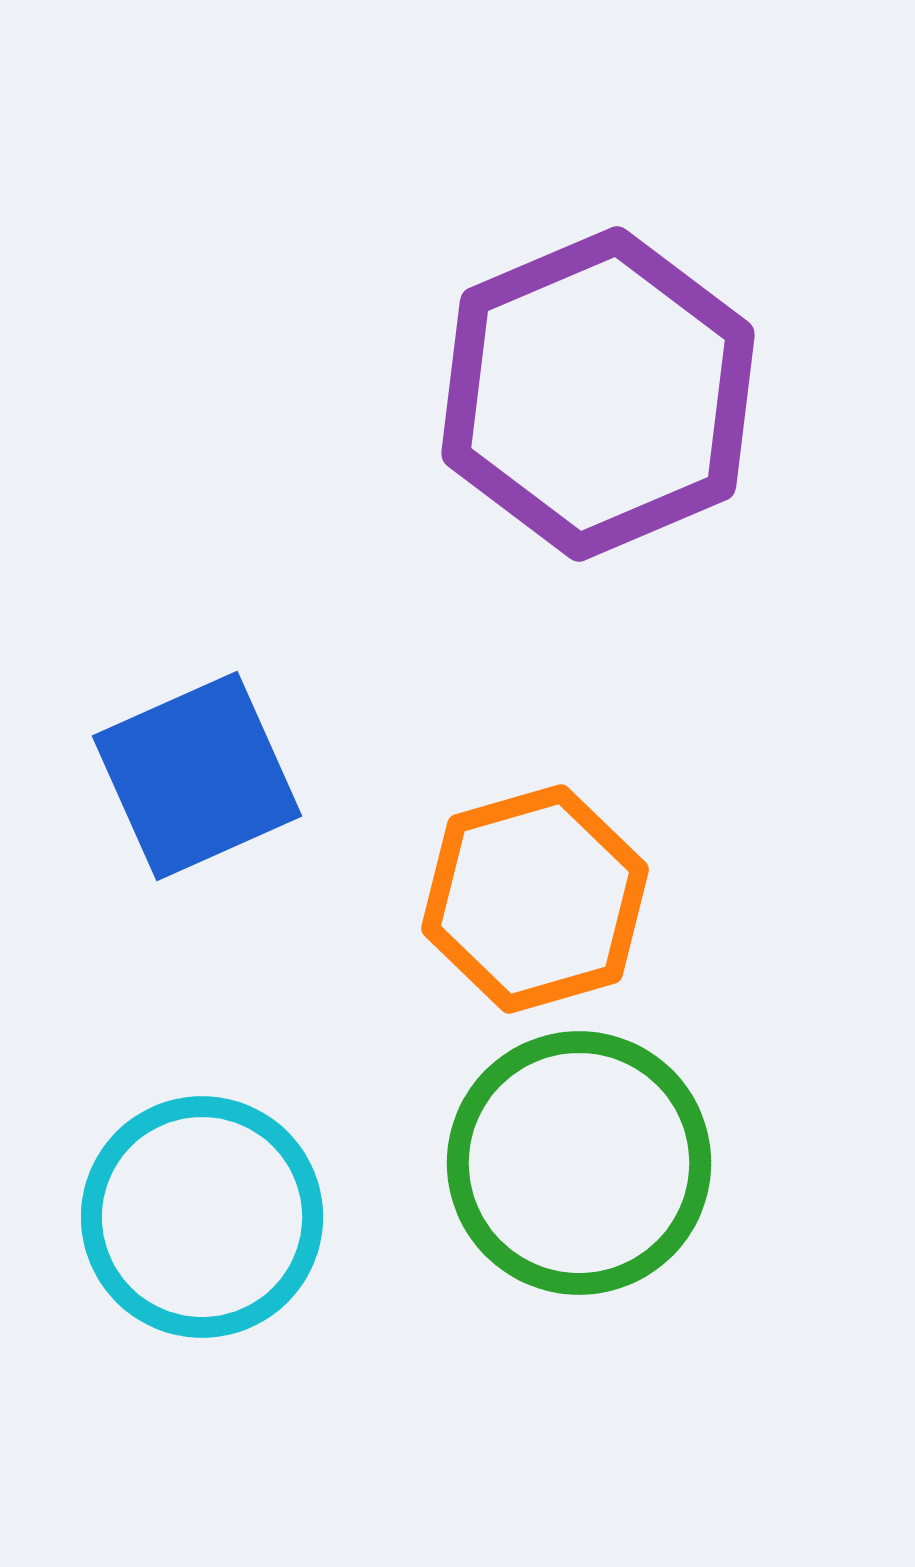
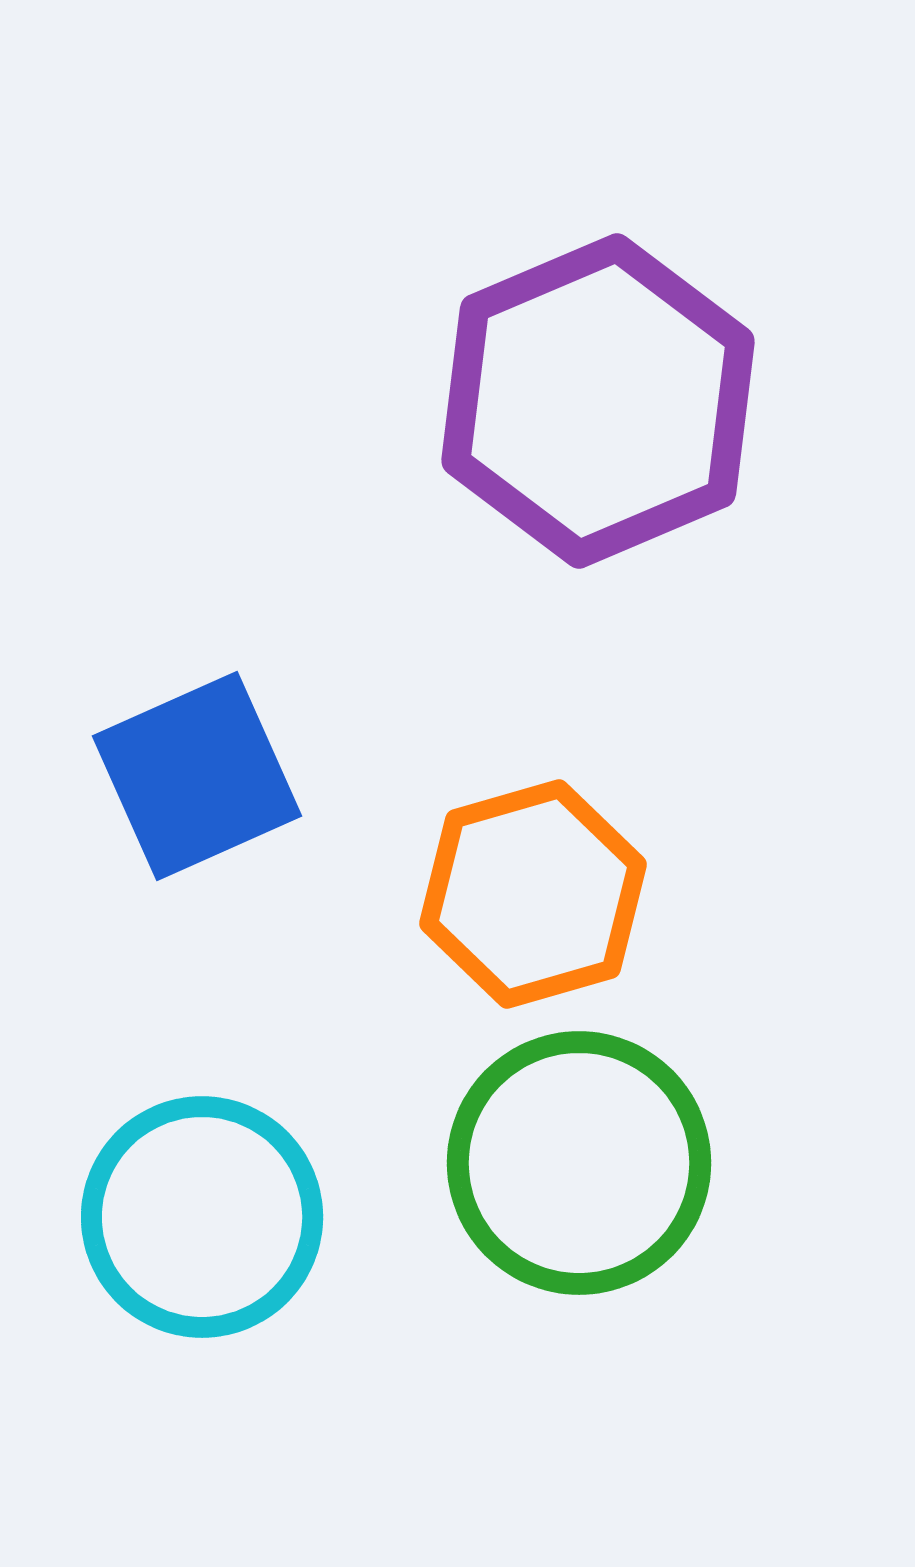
purple hexagon: moved 7 px down
orange hexagon: moved 2 px left, 5 px up
